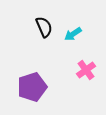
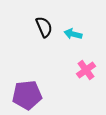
cyan arrow: rotated 48 degrees clockwise
purple pentagon: moved 5 px left, 8 px down; rotated 12 degrees clockwise
